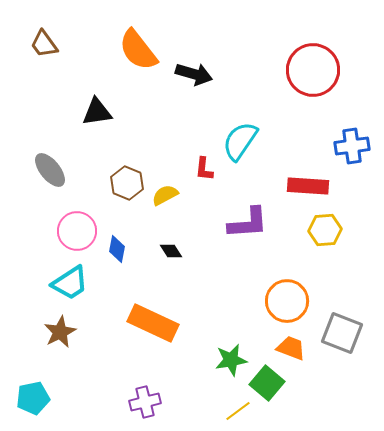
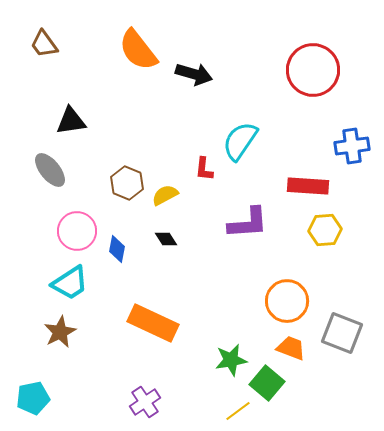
black triangle: moved 26 px left, 9 px down
black diamond: moved 5 px left, 12 px up
purple cross: rotated 20 degrees counterclockwise
